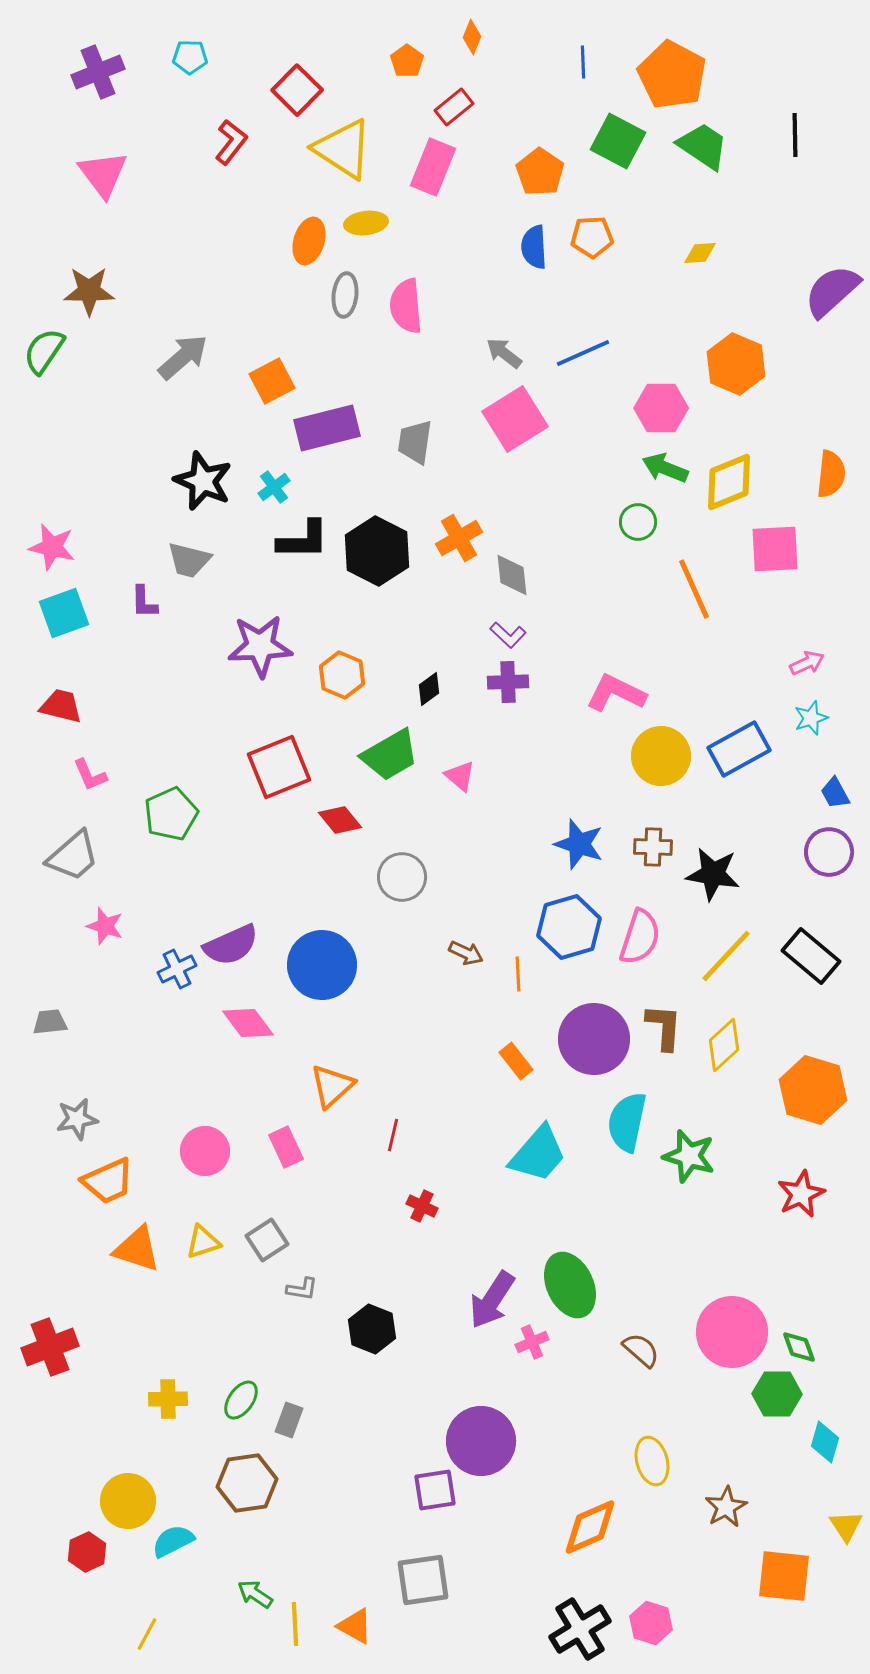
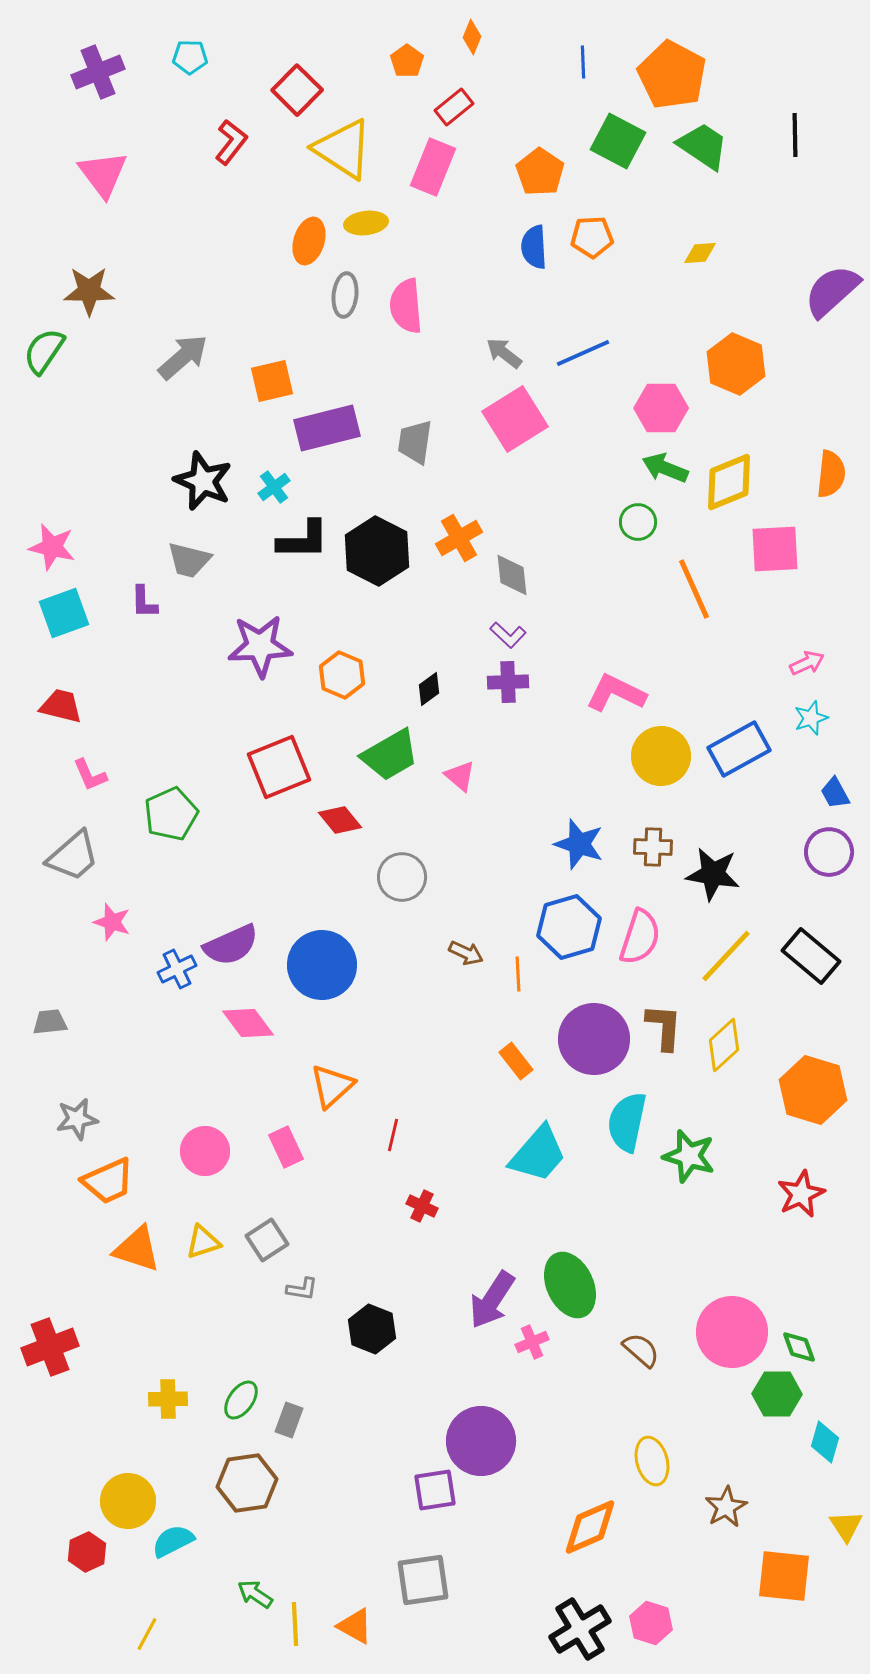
orange square at (272, 381): rotated 15 degrees clockwise
pink star at (105, 926): moved 7 px right, 4 px up
